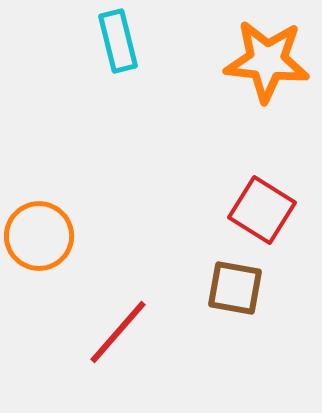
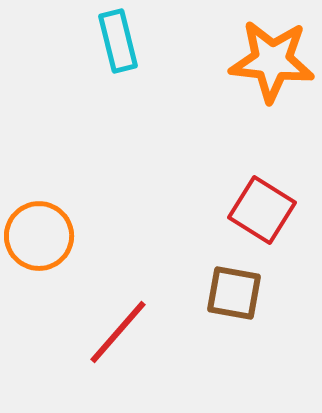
orange star: moved 5 px right
brown square: moved 1 px left, 5 px down
